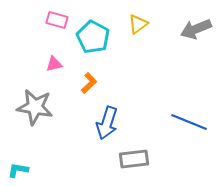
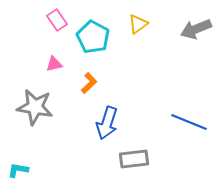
pink rectangle: rotated 40 degrees clockwise
